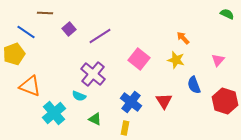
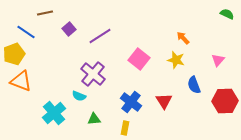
brown line: rotated 14 degrees counterclockwise
orange triangle: moved 9 px left, 5 px up
red hexagon: rotated 20 degrees counterclockwise
green triangle: moved 1 px left; rotated 32 degrees counterclockwise
